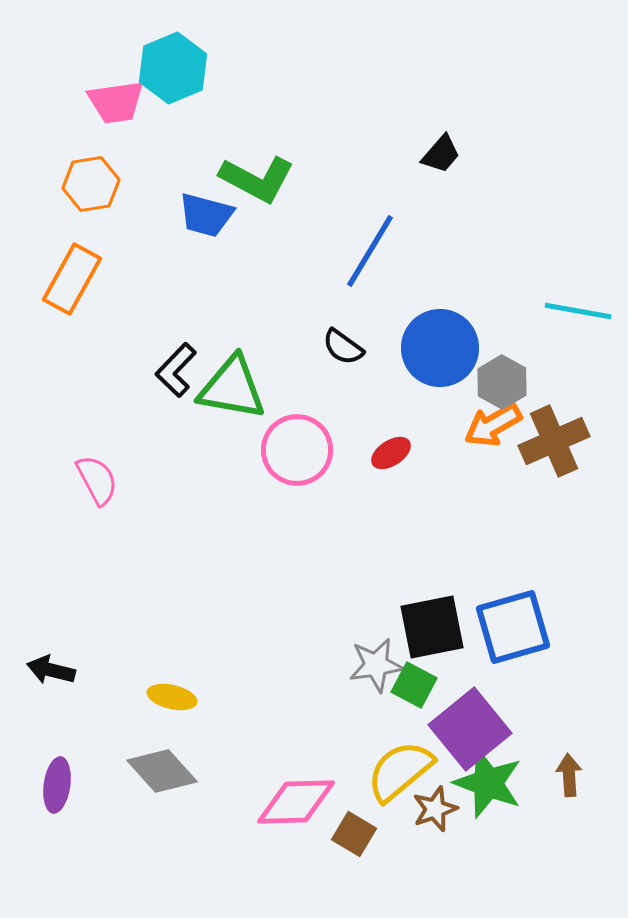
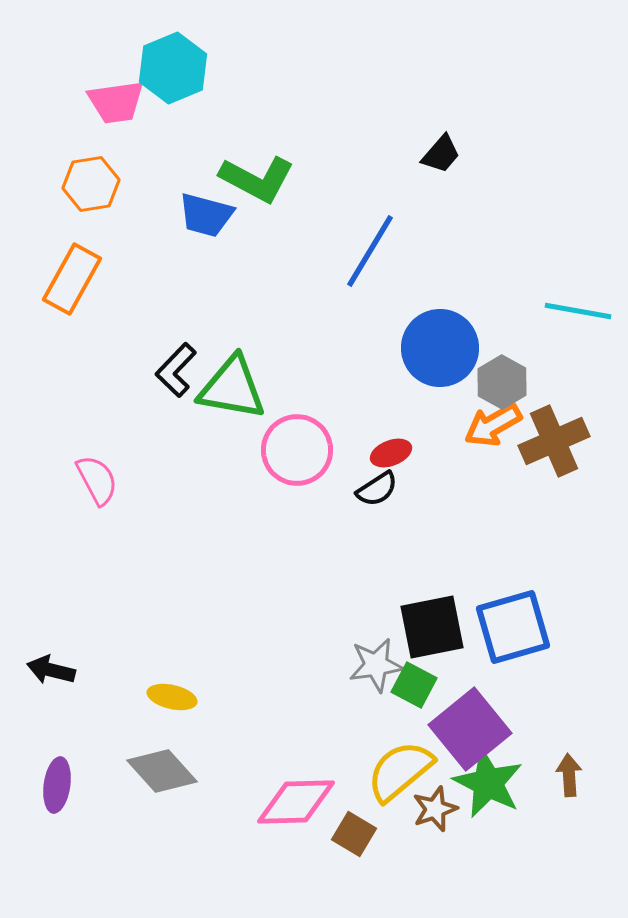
black semicircle: moved 34 px right, 142 px down; rotated 69 degrees counterclockwise
red ellipse: rotated 12 degrees clockwise
green star: rotated 6 degrees clockwise
